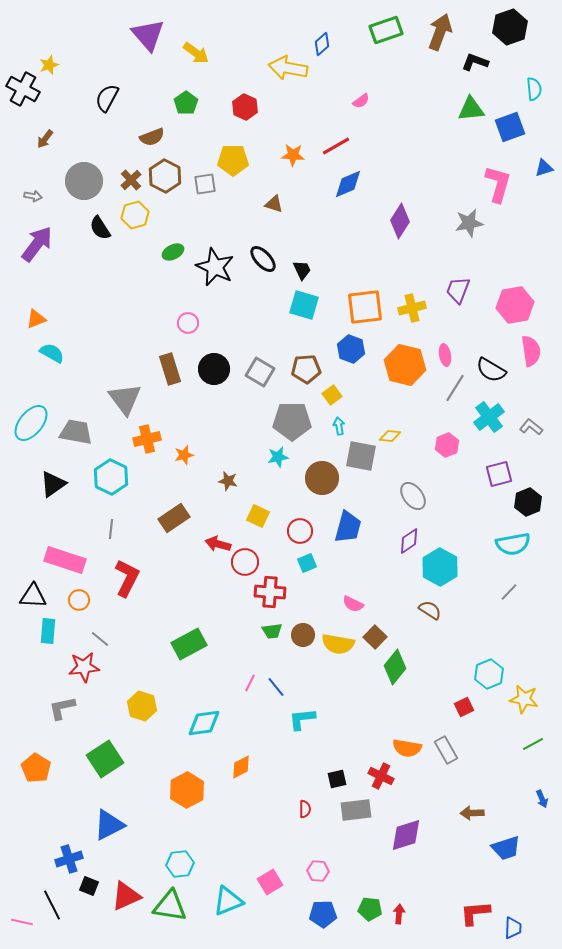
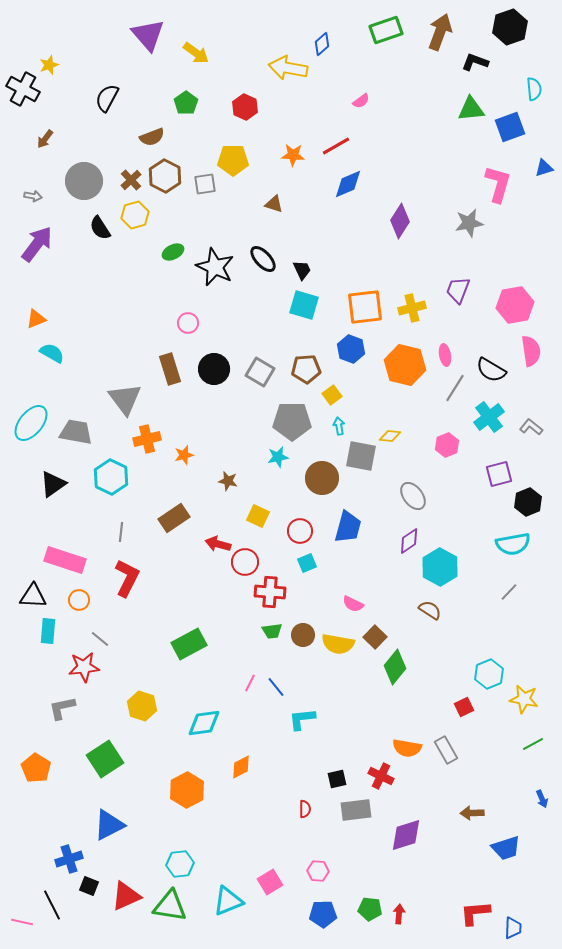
gray line at (111, 529): moved 10 px right, 3 px down
